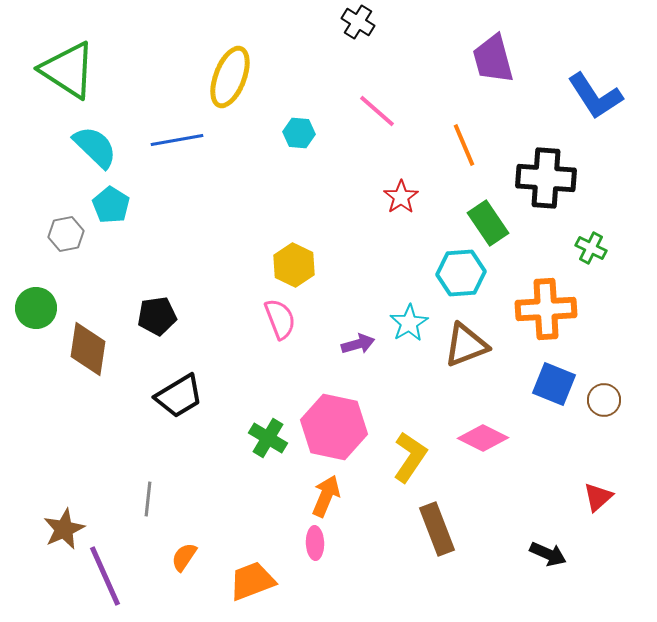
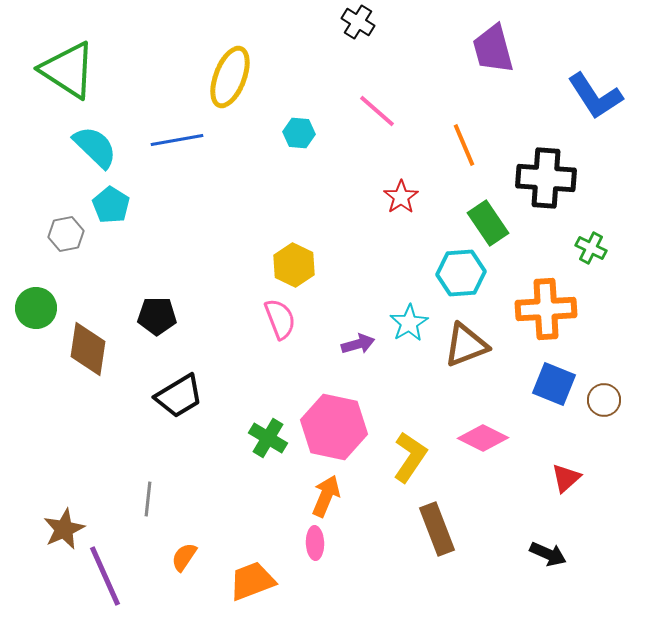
purple trapezoid at (493, 59): moved 10 px up
black pentagon at (157, 316): rotated 9 degrees clockwise
red triangle at (598, 497): moved 32 px left, 19 px up
